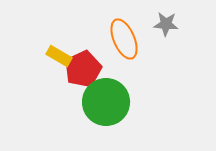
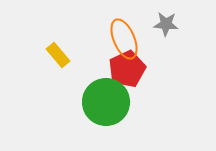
yellow rectangle: moved 1 px left, 1 px up; rotated 20 degrees clockwise
red pentagon: moved 44 px right
